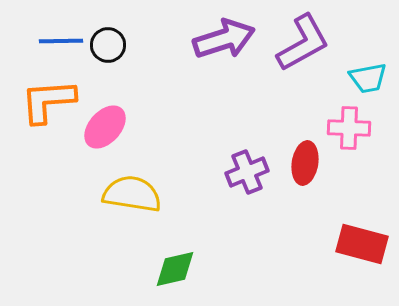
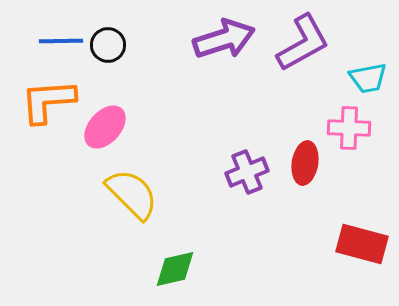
yellow semicircle: rotated 36 degrees clockwise
